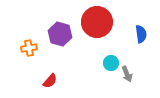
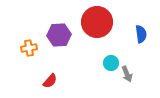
purple hexagon: moved 1 px left, 1 px down; rotated 20 degrees counterclockwise
